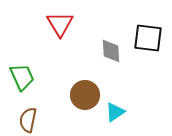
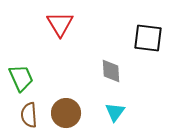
gray diamond: moved 20 px down
green trapezoid: moved 1 px left, 1 px down
brown circle: moved 19 px left, 18 px down
cyan triangle: rotated 20 degrees counterclockwise
brown semicircle: moved 1 px right, 5 px up; rotated 15 degrees counterclockwise
